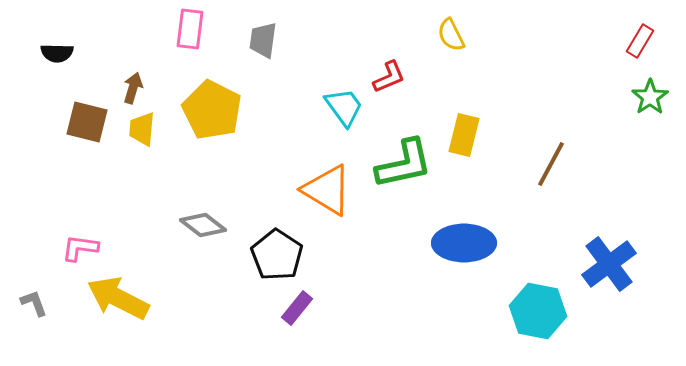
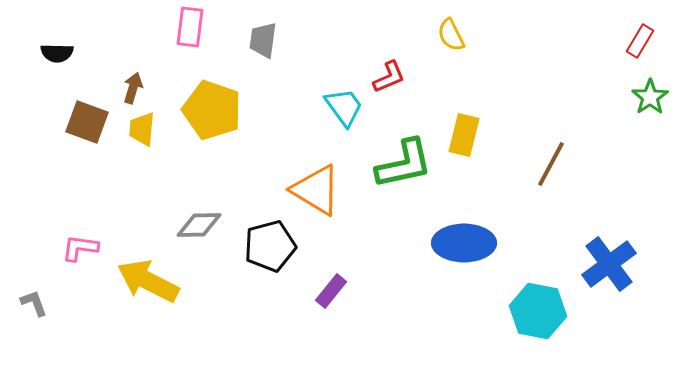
pink rectangle: moved 2 px up
yellow pentagon: rotated 8 degrees counterclockwise
brown square: rotated 6 degrees clockwise
orange triangle: moved 11 px left
gray diamond: moved 4 px left; rotated 39 degrees counterclockwise
black pentagon: moved 7 px left, 9 px up; rotated 24 degrees clockwise
yellow arrow: moved 30 px right, 17 px up
purple rectangle: moved 34 px right, 17 px up
